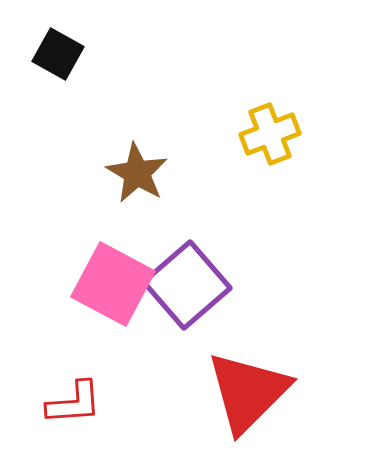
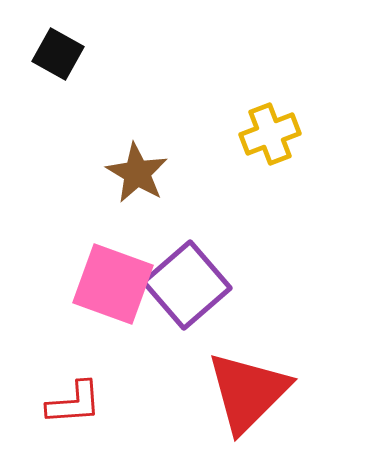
pink square: rotated 8 degrees counterclockwise
